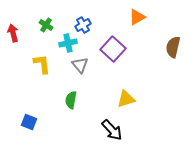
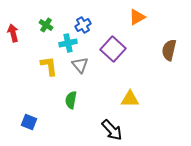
brown semicircle: moved 4 px left, 3 px down
yellow L-shape: moved 7 px right, 2 px down
yellow triangle: moved 4 px right; rotated 18 degrees clockwise
